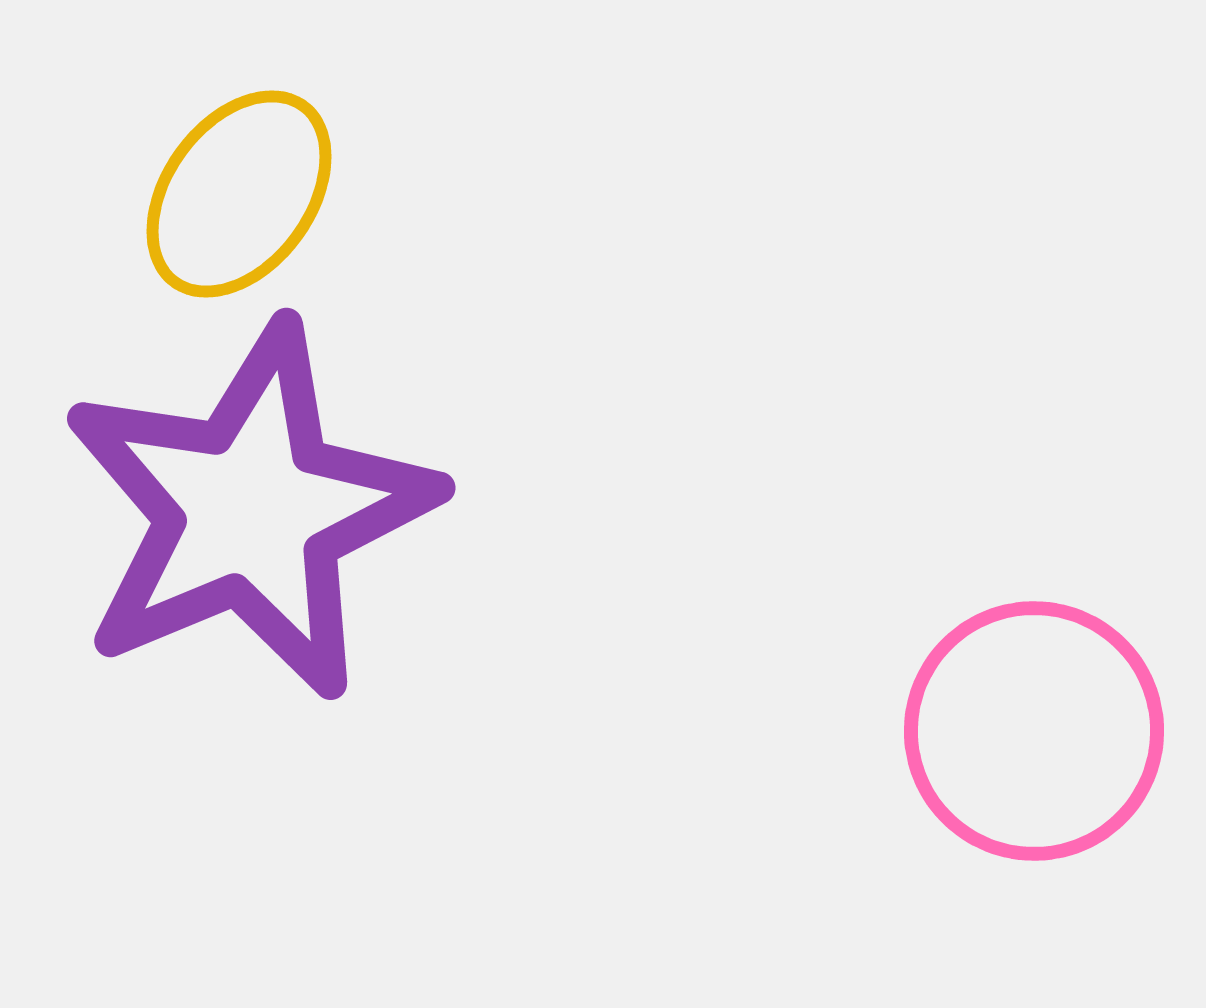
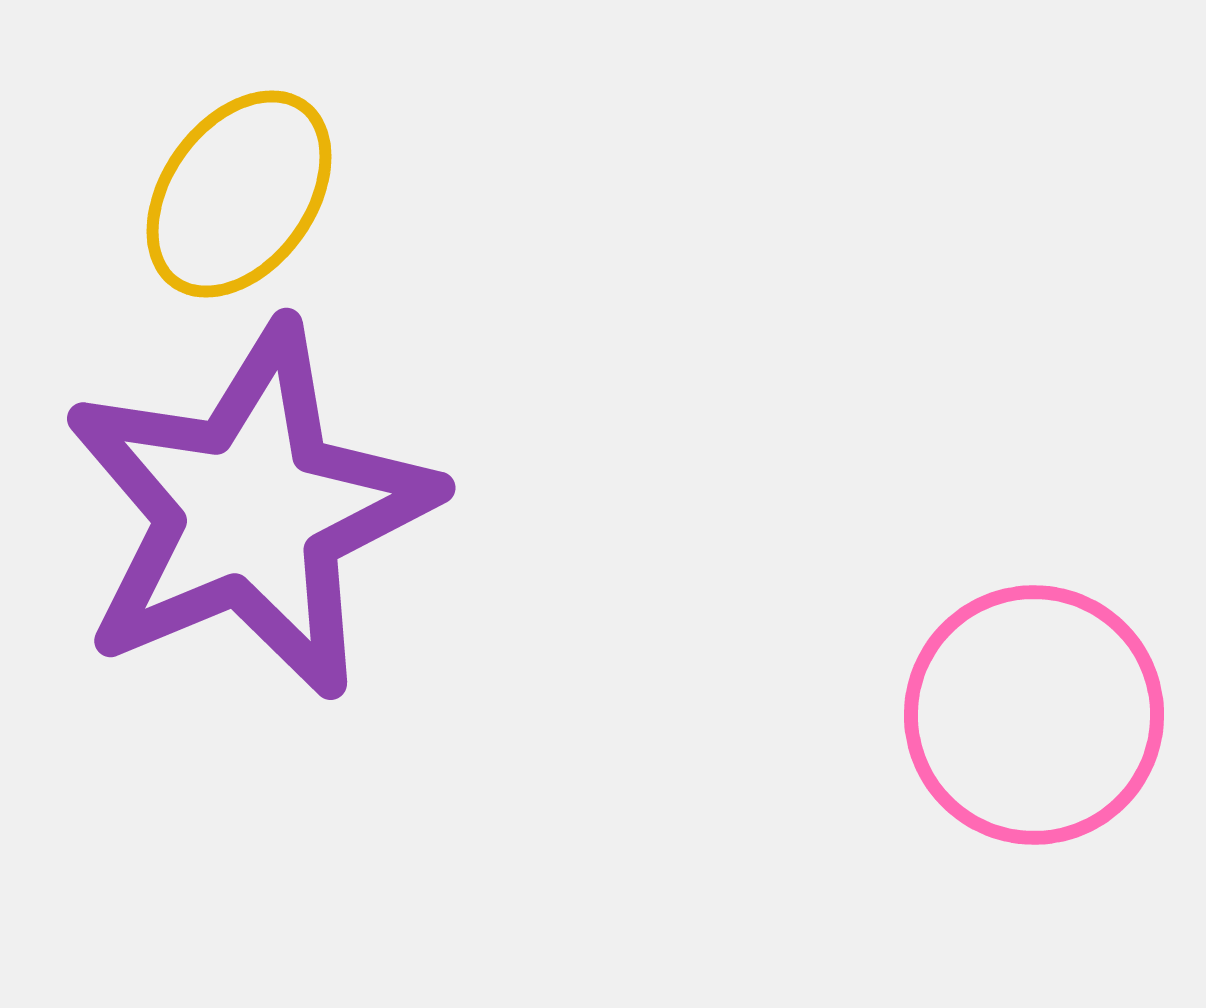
pink circle: moved 16 px up
